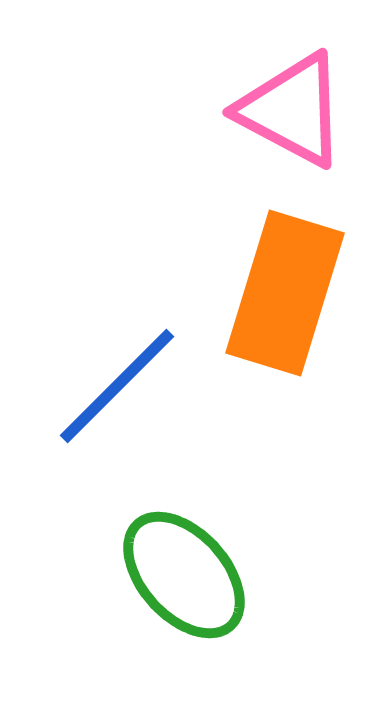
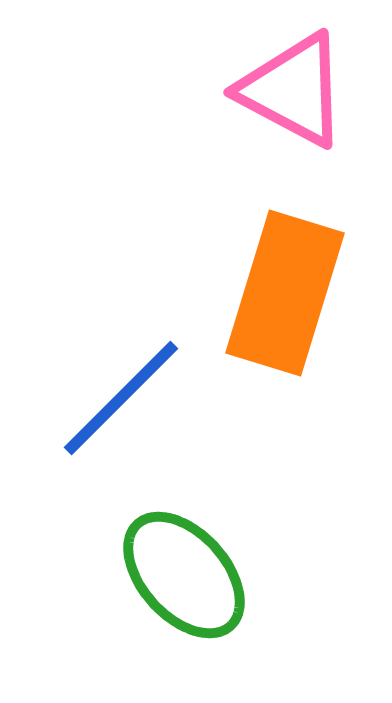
pink triangle: moved 1 px right, 20 px up
blue line: moved 4 px right, 12 px down
